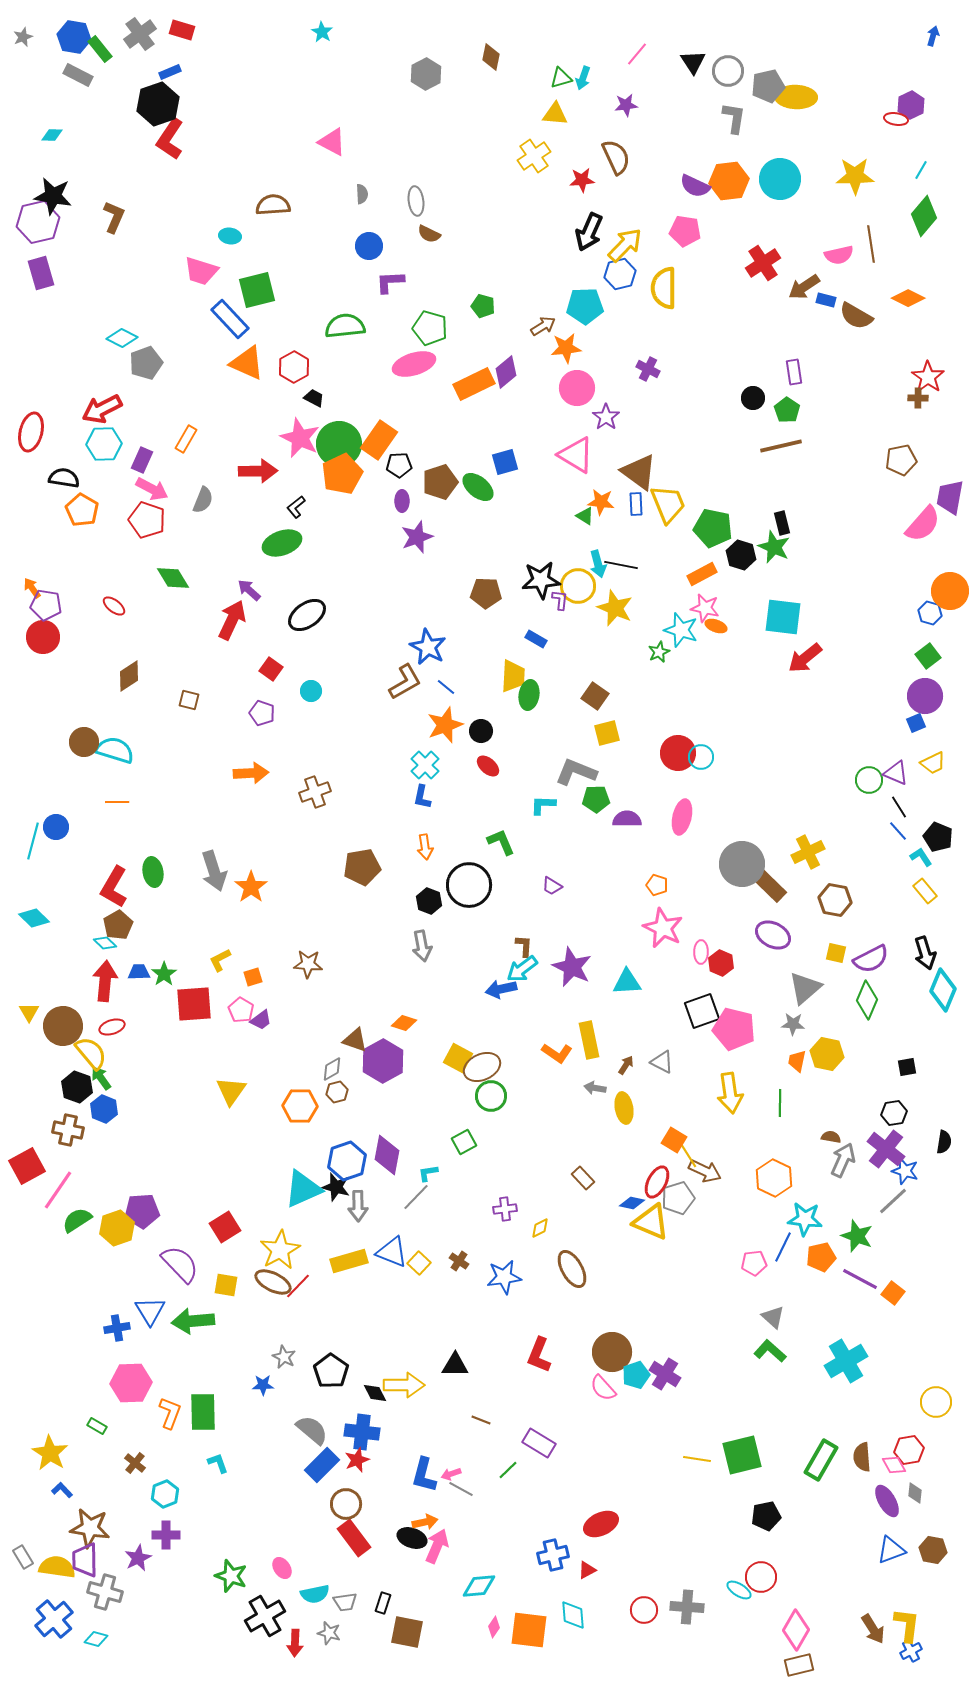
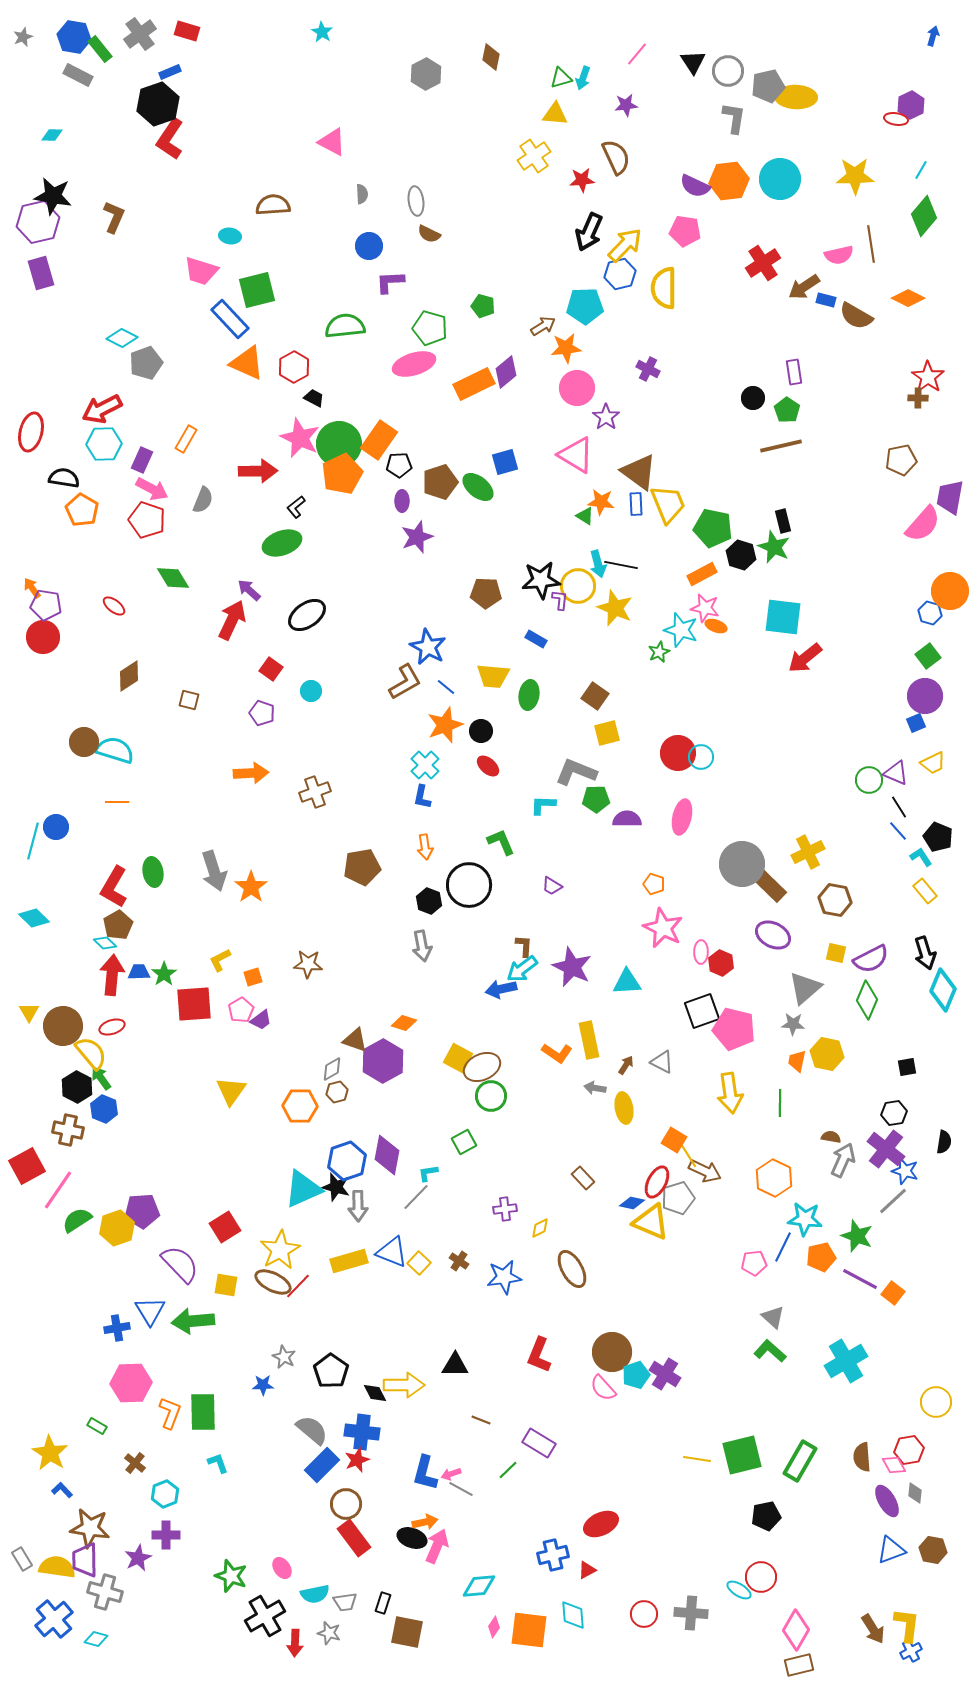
red rectangle at (182, 30): moved 5 px right, 1 px down
black rectangle at (782, 523): moved 1 px right, 2 px up
yellow trapezoid at (513, 676): moved 20 px left; rotated 92 degrees clockwise
orange pentagon at (657, 885): moved 3 px left, 1 px up
red arrow at (105, 981): moved 7 px right, 6 px up
pink pentagon at (241, 1010): rotated 10 degrees clockwise
black hexagon at (77, 1087): rotated 8 degrees clockwise
green rectangle at (821, 1460): moved 21 px left, 1 px down
blue L-shape at (424, 1475): moved 1 px right, 2 px up
gray rectangle at (23, 1557): moved 1 px left, 2 px down
gray cross at (687, 1607): moved 4 px right, 6 px down
red circle at (644, 1610): moved 4 px down
